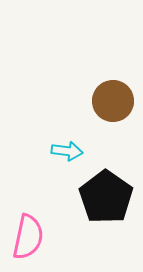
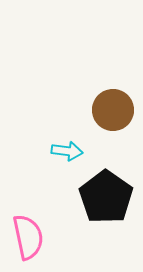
brown circle: moved 9 px down
pink semicircle: rotated 24 degrees counterclockwise
